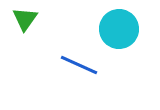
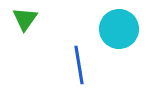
blue line: rotated 57 degrees clockwise
